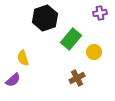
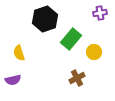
black hexagon: moved 1 px down
yellow semicircle: moved 4 px left, 5 px up
purple semicircle: rotated 28 degrees clockwise
